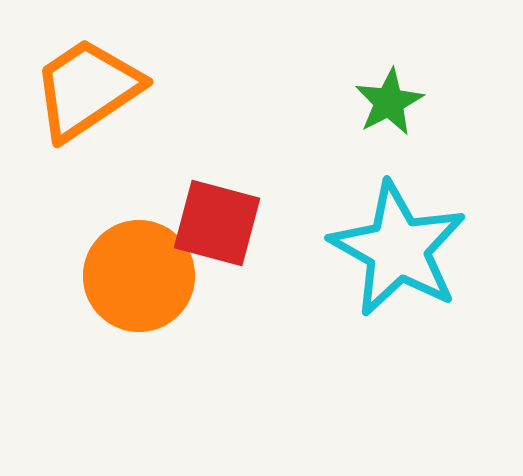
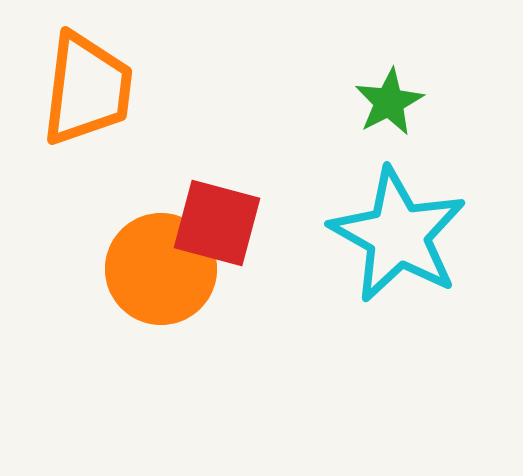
orange trapezoid: rotated 131 degrees clockwise
cyan star: moved 14 px up
orange circle: moved 22 px right, 7 px up
